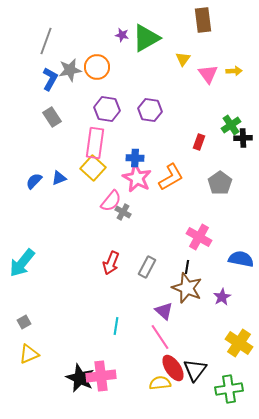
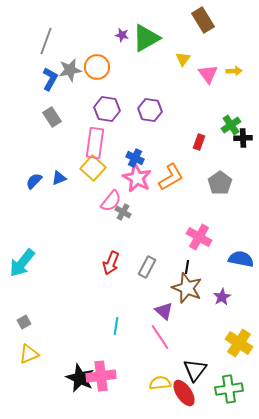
brown rectangle at (203, 20): rotated 25 degrees counterclockwise
blue cross at (135, 158): rotated 24 degrees clockwise
red ellipse at (173, 368): moved 11 px right, 25 px down
